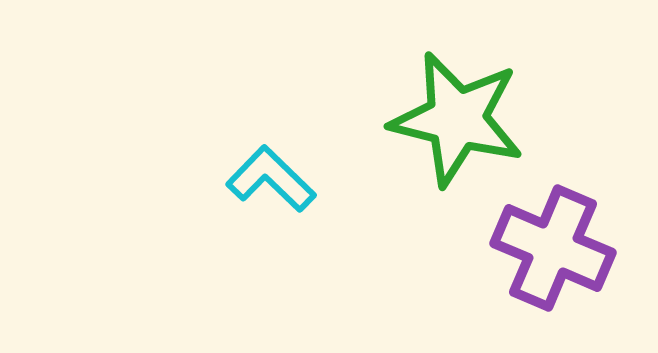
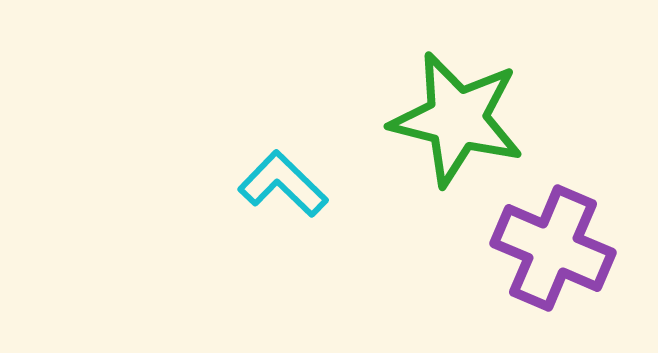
cyan L-shape: moved 12 px right, 5 px down
